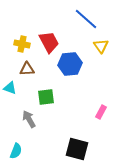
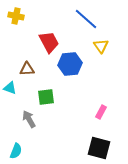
yellow cross: moved 6 px left, 28 px up
black square: moved 22 px right, 1 px up
